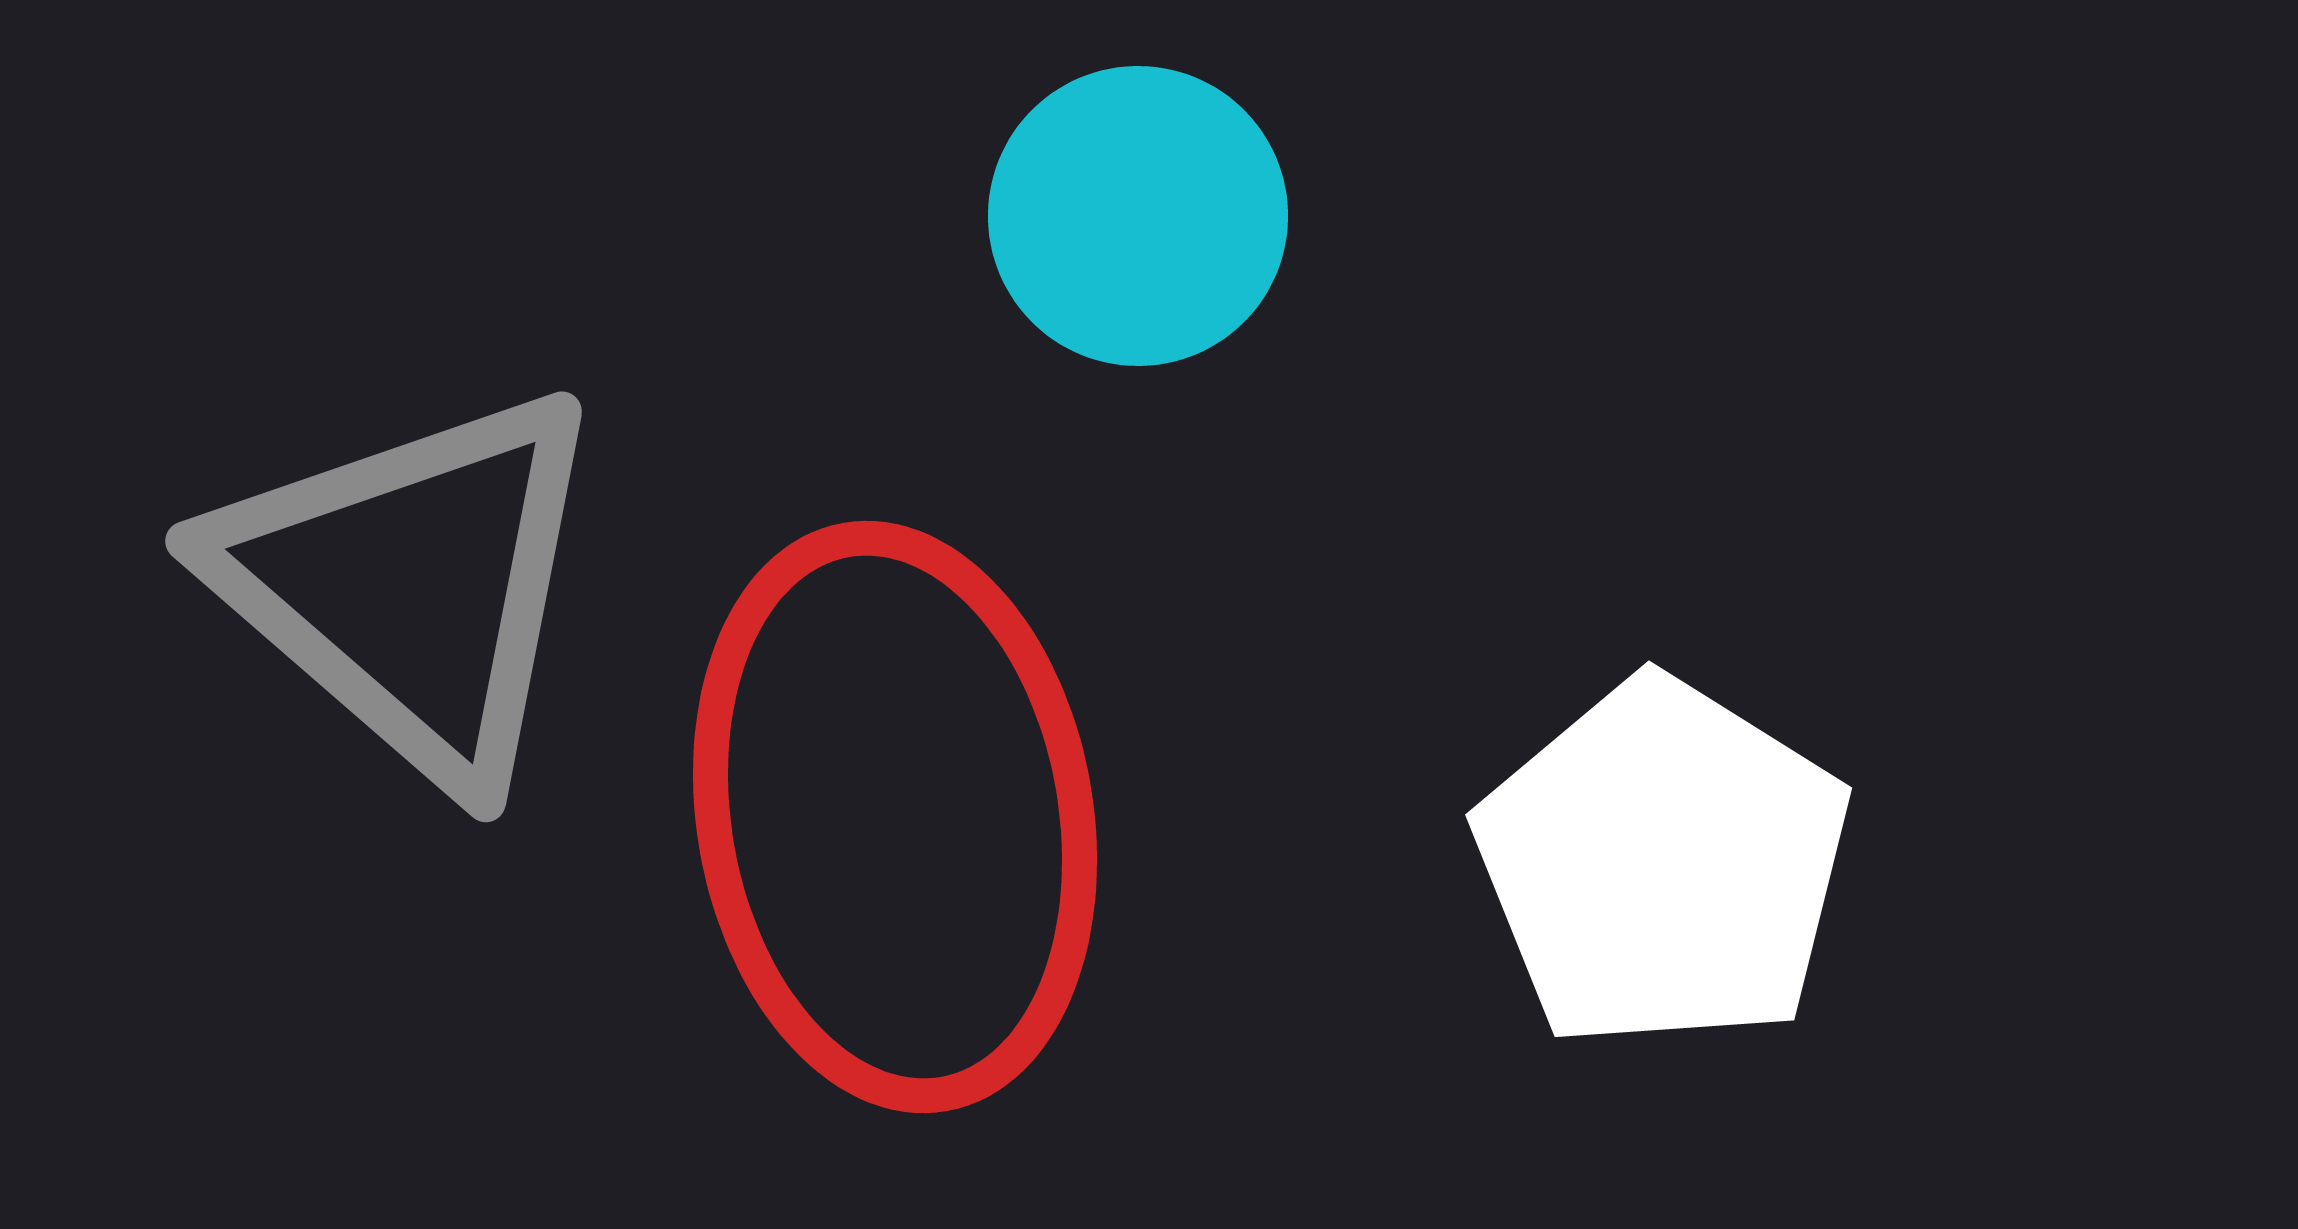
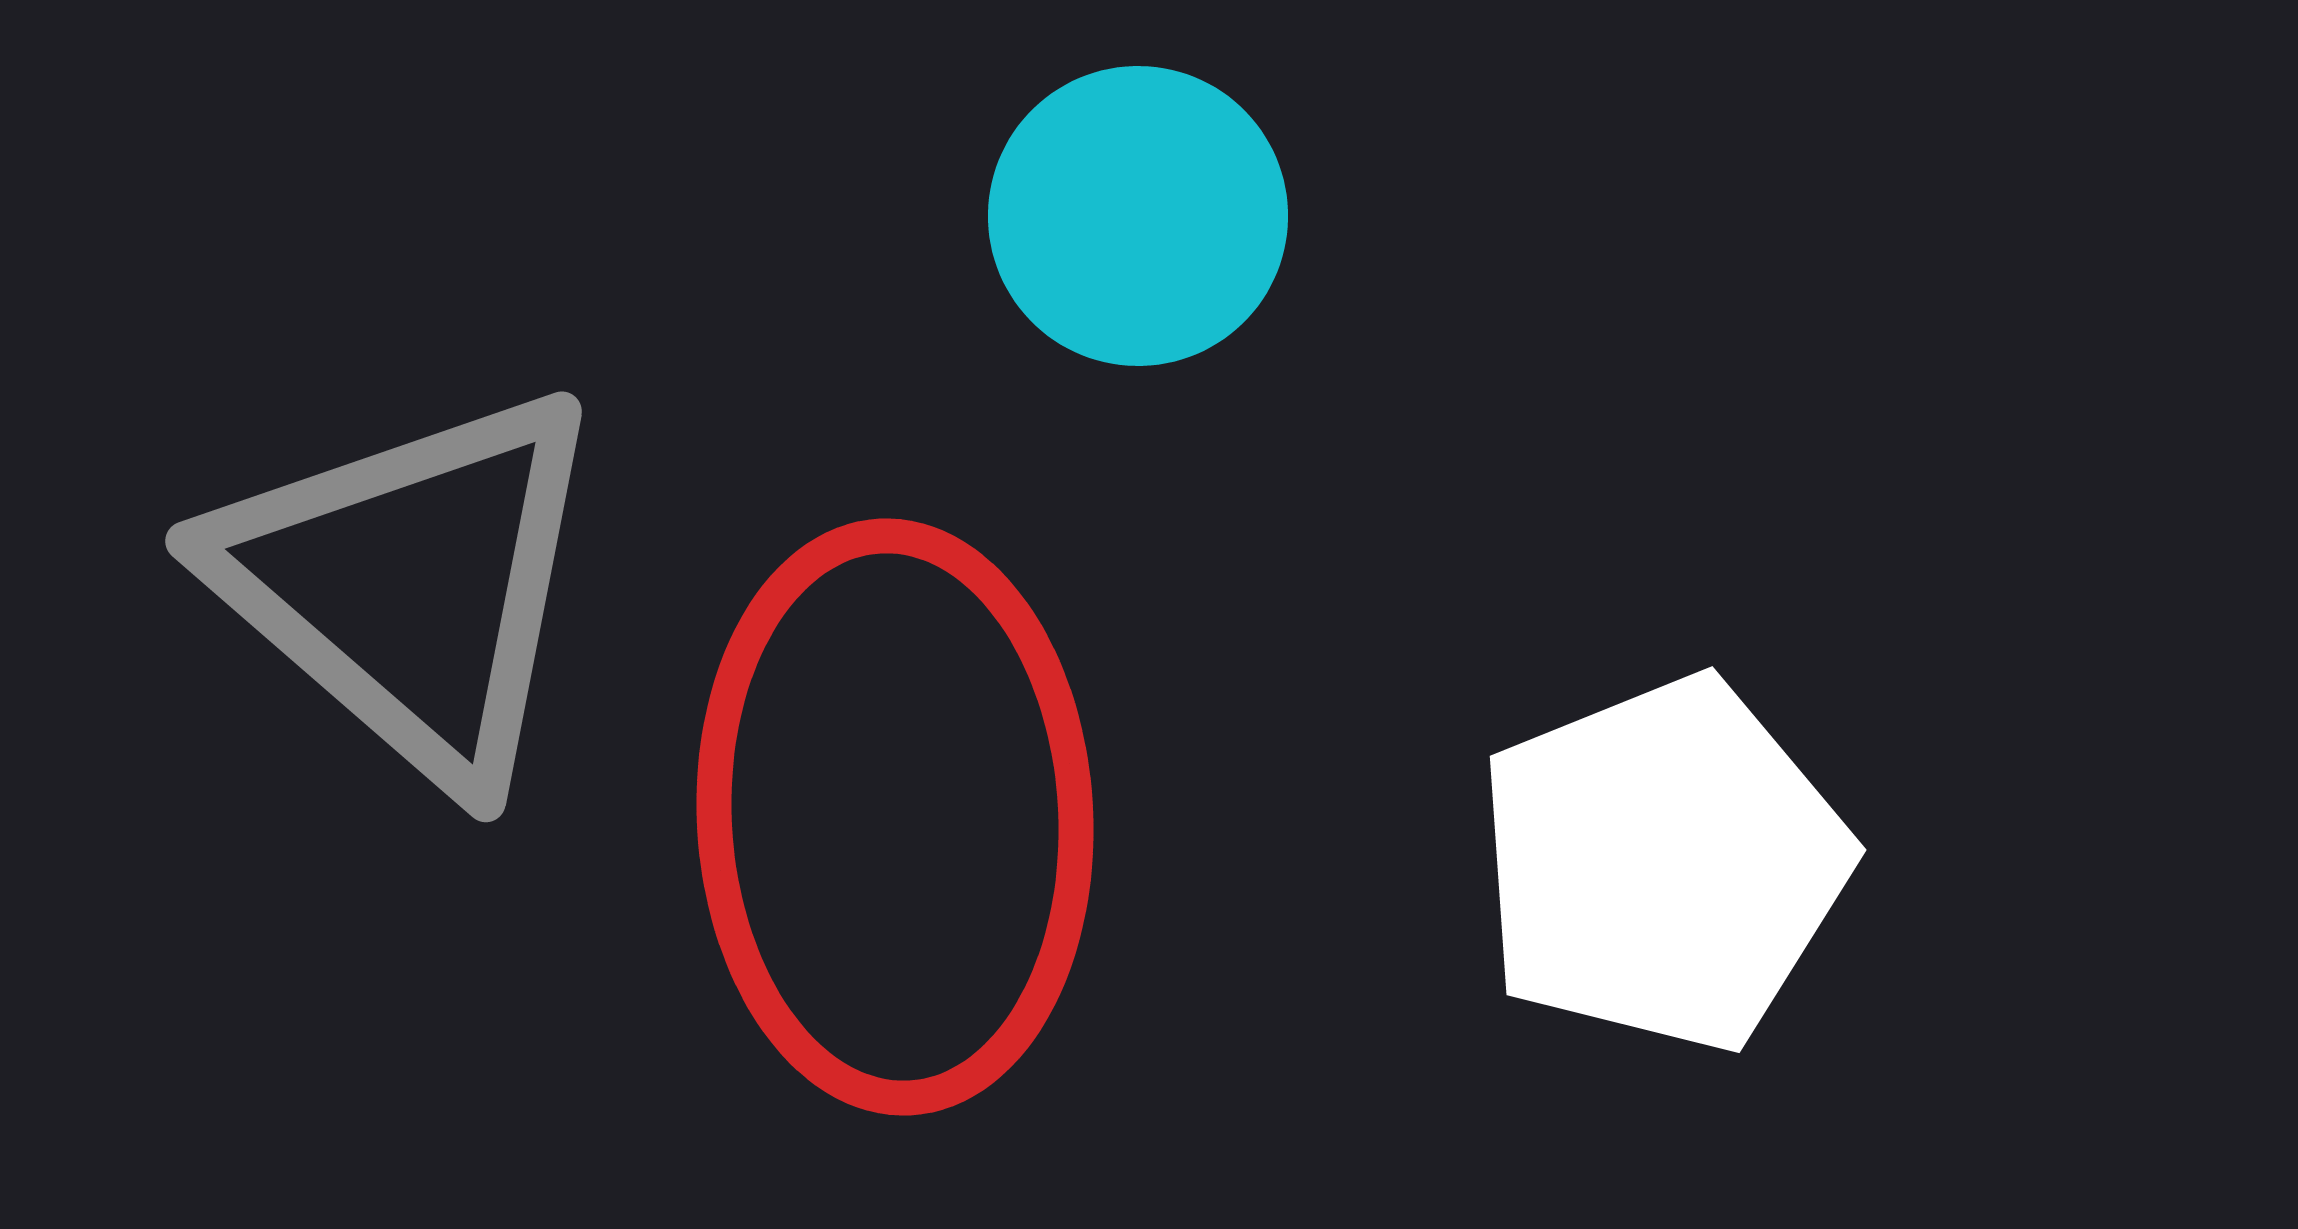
red ellipse: rotated 7 degrees clockwise
white pentagon: rotated 18 degrees clockwise
